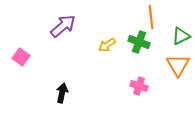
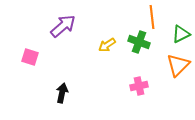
orange line: moved 1 px right
green triangle: moved 2 px up
pink square: moved 9 px right; rotated 18 degrees counterclockwise
orange triangle: rotated 15 degrees clockwise
pink cross: rotated 30 degrees counterclockwise
